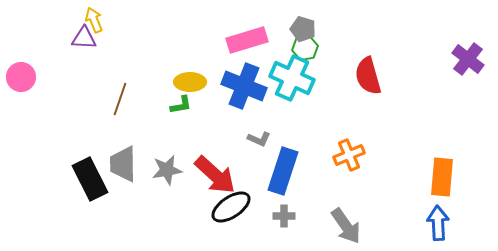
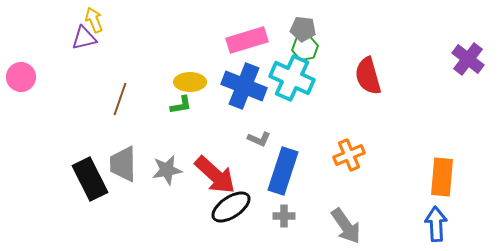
gray pentagon: rotated 10 degrees counterclockwise
purple triangle: rotated 16 degrees counterclockwise
blue arrow: moved 2 px left, 1 px down
